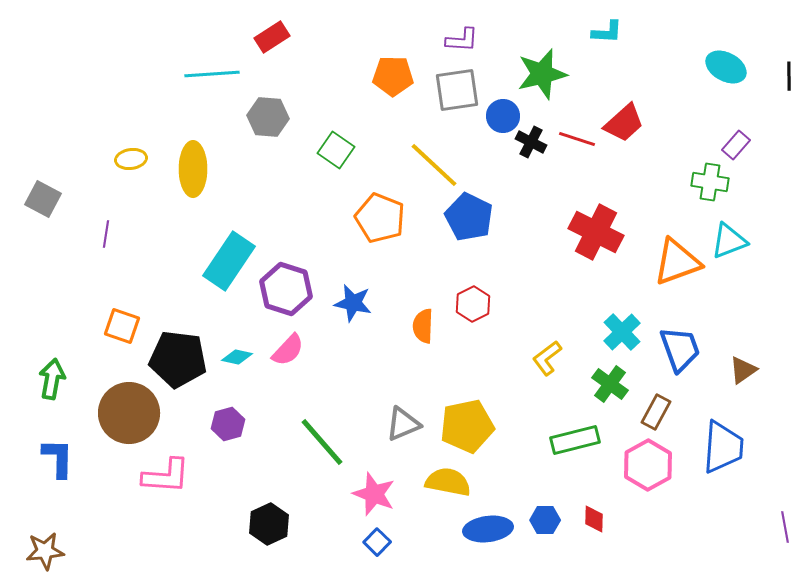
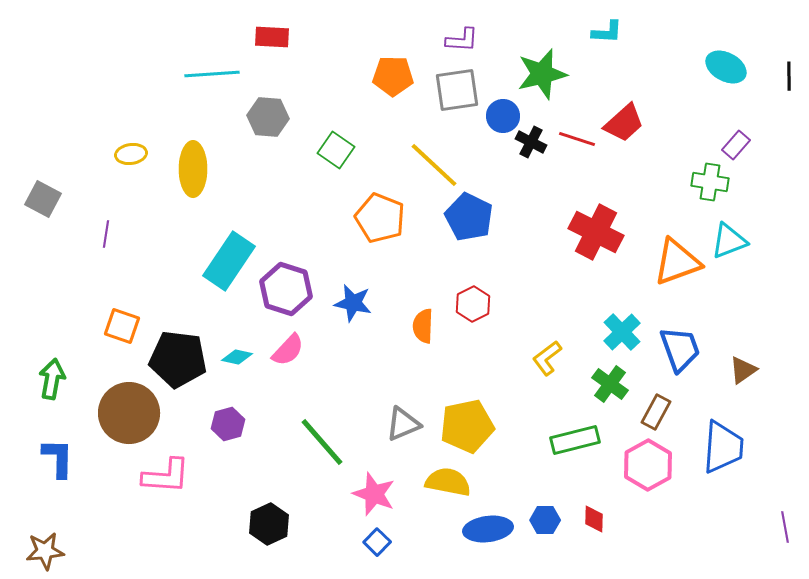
red rectangle at (272, 37): rotated 36 degrees clockwise
yellow ellipse at (131, 159): moved 5 px up
